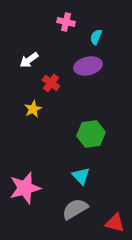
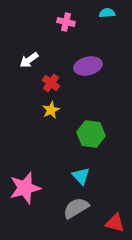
cyan semicircle: moved 11 px right, 24 px up; rotated 63 degrees clockwise
yellow star: moved 18 px right, 1 px down
green hexagon: rotated 16 degrees clockwise
gray semicircle: moved 1 px right, 1 px up
